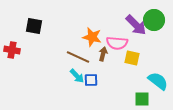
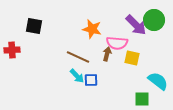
orange star: moved 8 px up
red cross: rotated 14 degrees counterclockwise
brown arrow: moved 4 px right
